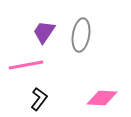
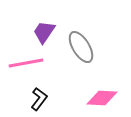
gray ellipse: moved 12 px down; rotated 40 degrees counterclockwise
pink line: moved 2 px up
